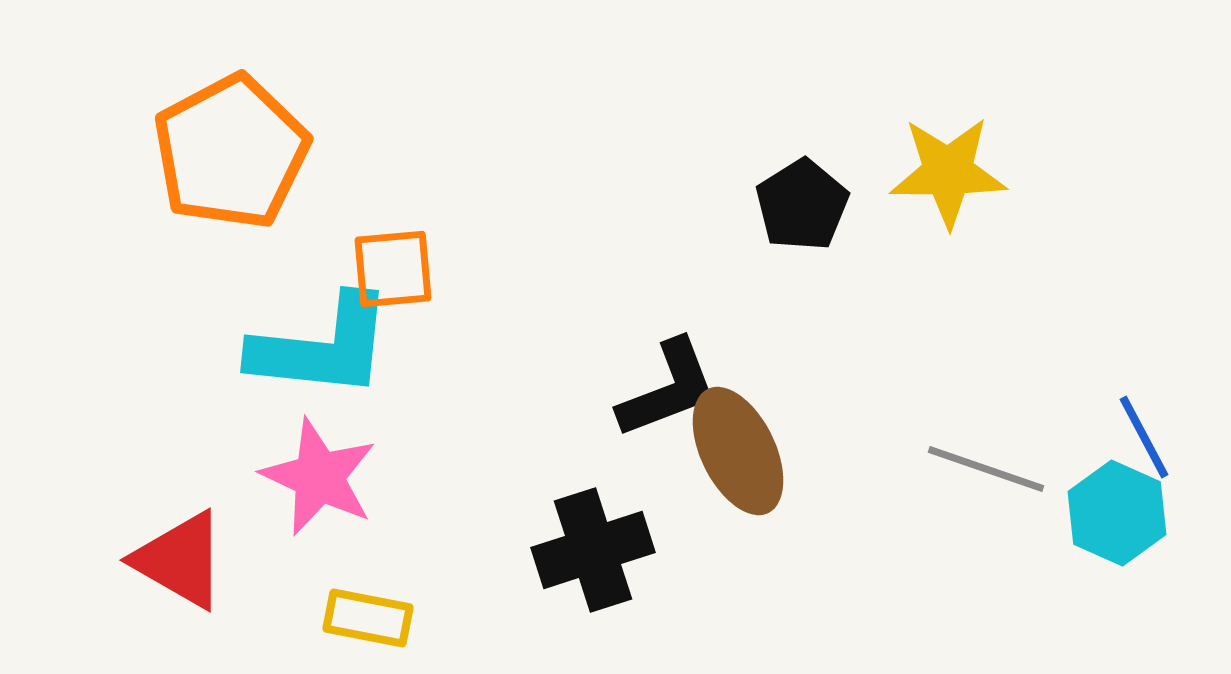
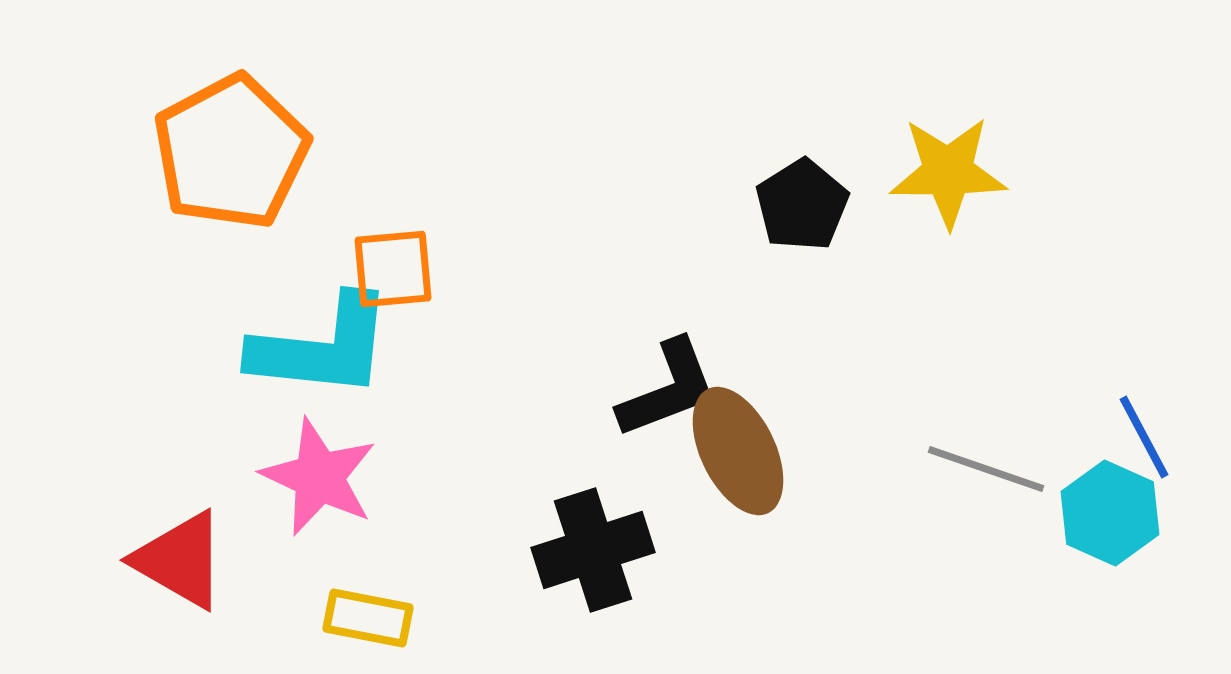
cyan hexagon: moved 7 px left
